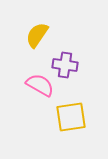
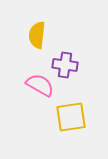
yellow semicircle: rotated 28 degrees counterclockwise
